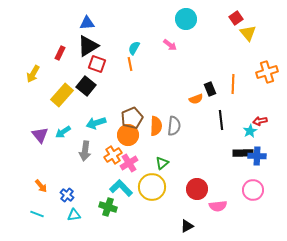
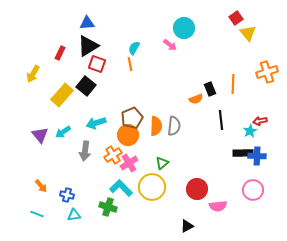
cyan circle at (186, 19): moved 2 px left, 9 px down
blue cross at (67, 195): rotated 24 degrees counterclockwise
